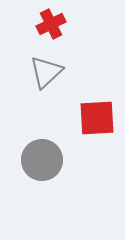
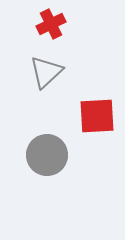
red square: moved 2 px up
gray circle: moved 5 px right, 5 px up
